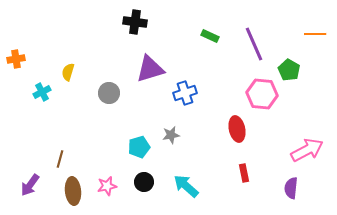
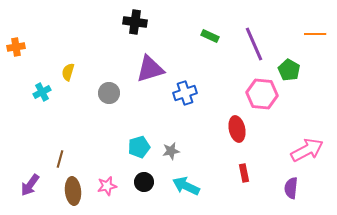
orange cross: moved 12 px up
gray star: moved 16 px down
cyan arrow: rotated 16 degrees counterclockwise
